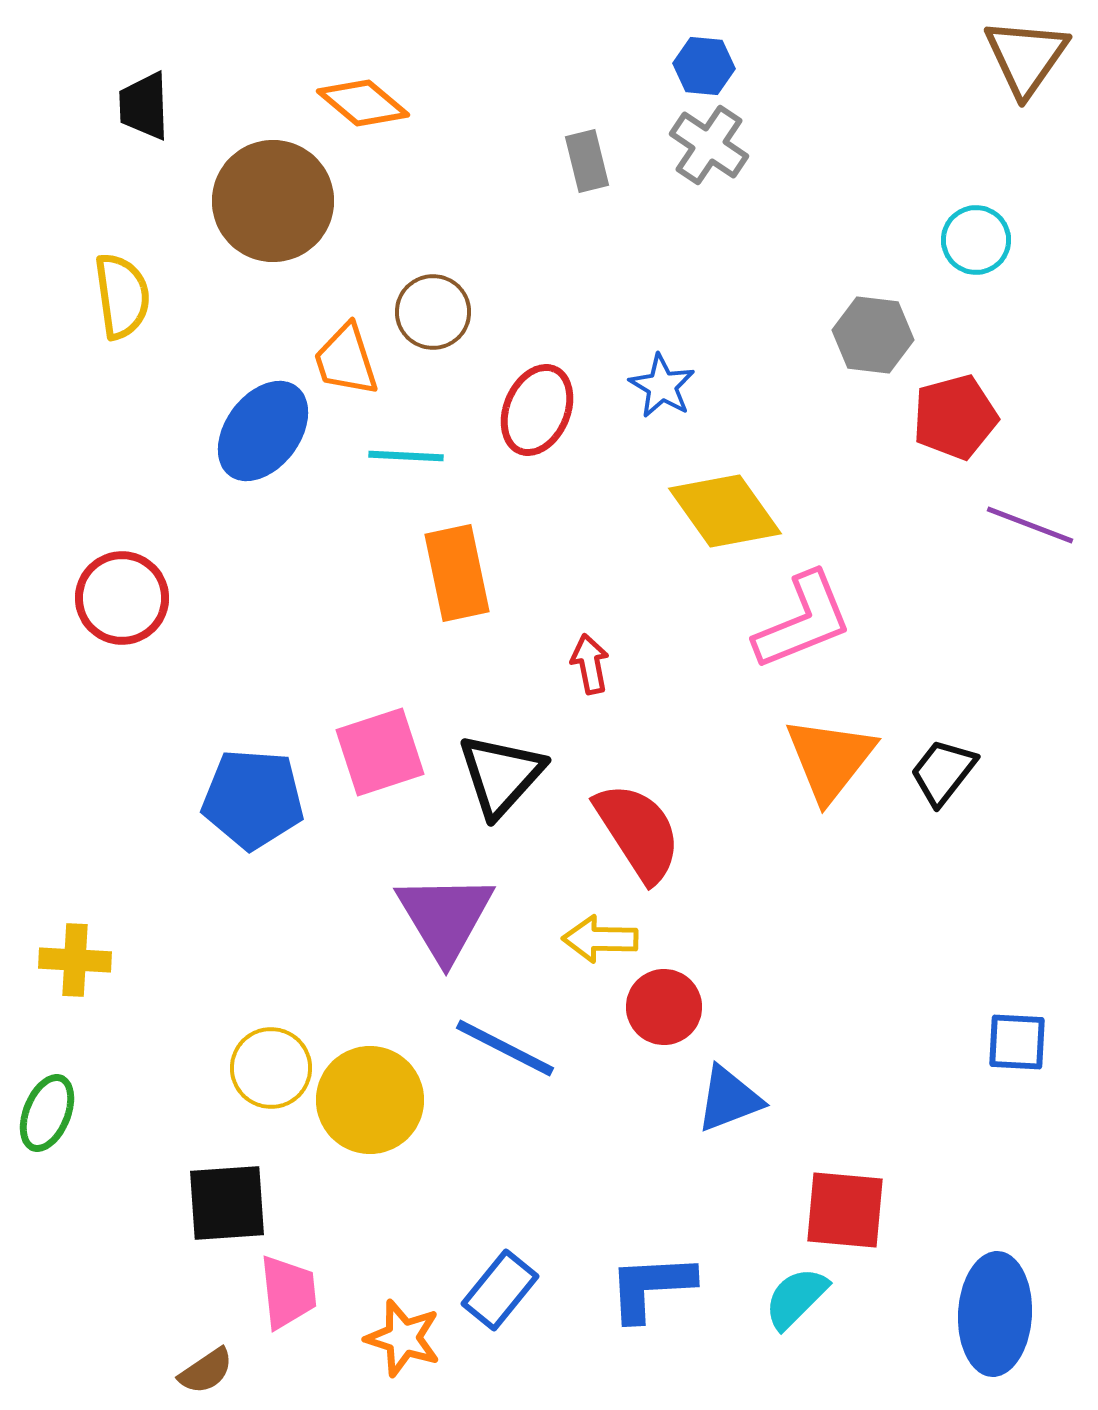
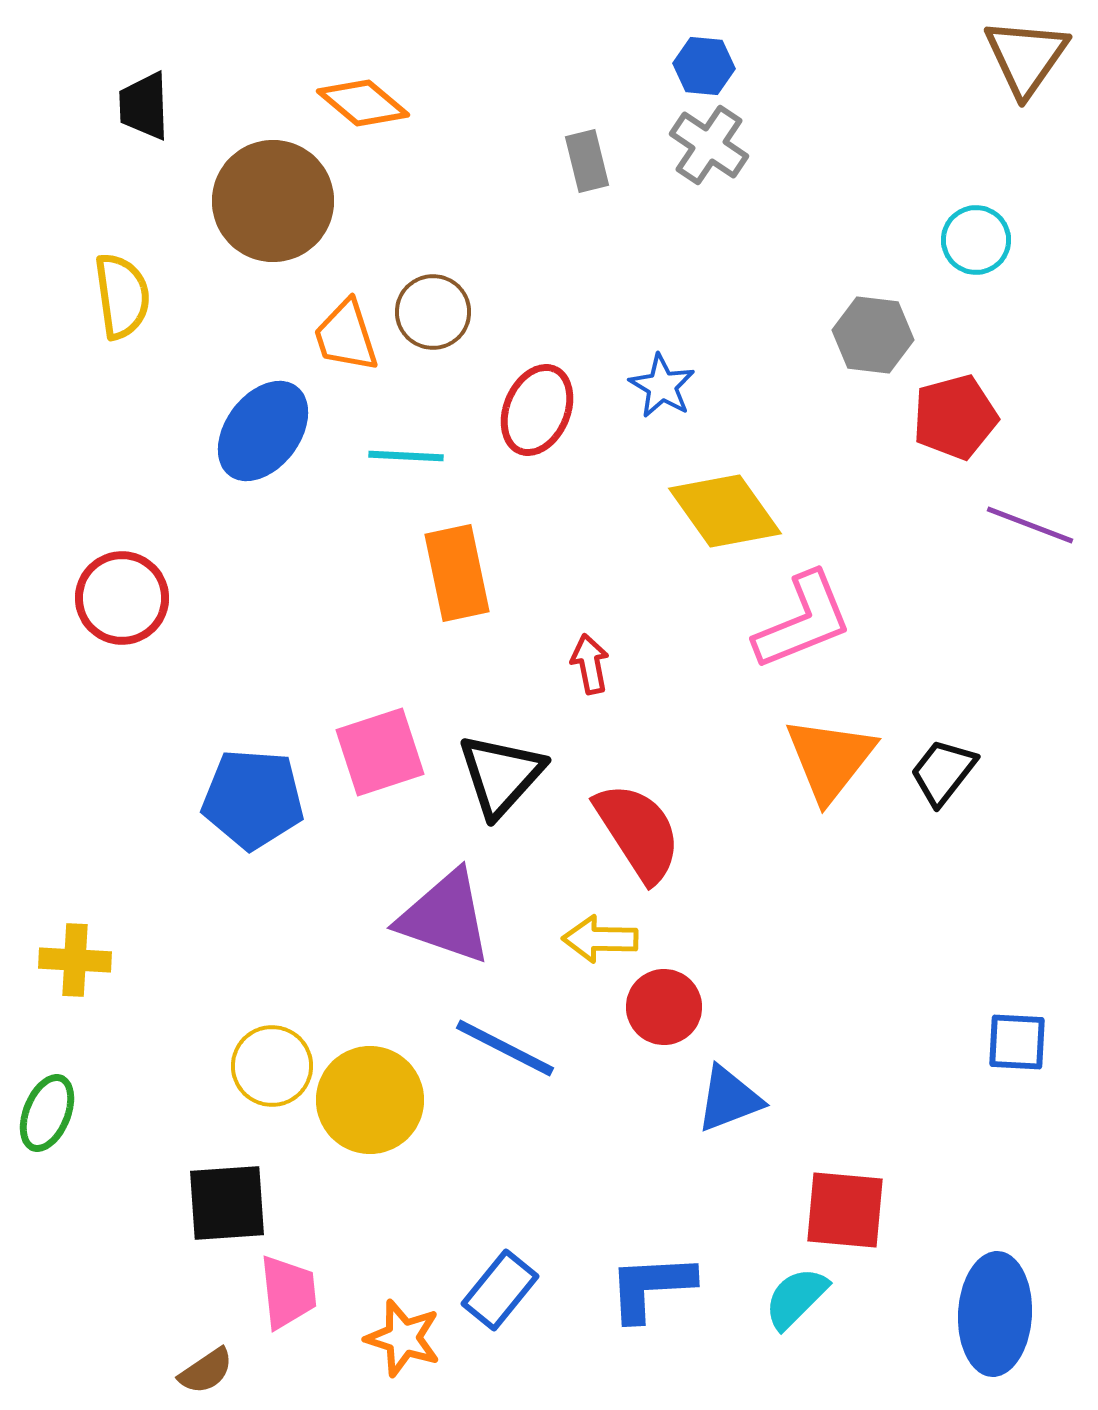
orange trapezoid at (346, 360): moved 24 px up
purple triangle at (445, 917): rotated 40 degrees counterclockwise
yellow circle at (271, 1068): moved 1 px right, 2 px up
